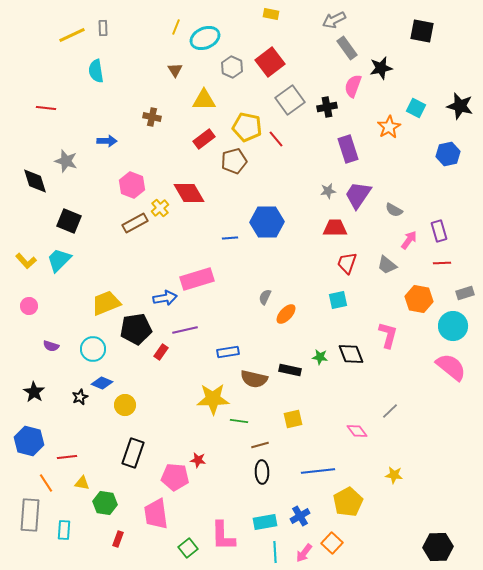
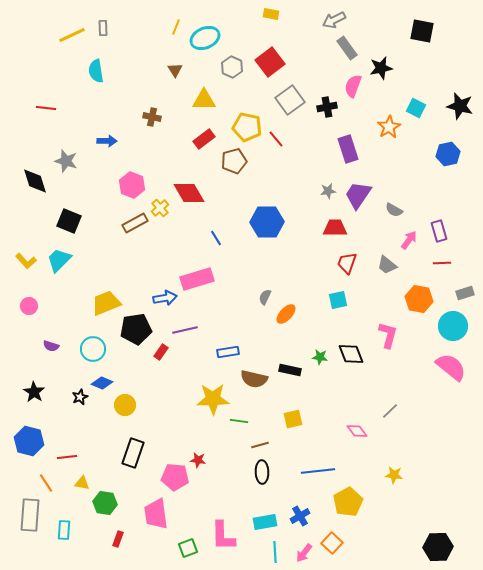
blue line at (230, 238): moved 14 px left; rotated 63 degrees clockwise
green square at (188, 548): rotated 18 degrees clockwise
